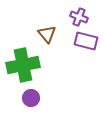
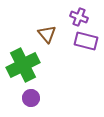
green cross: rotated 16 degrees counterclockwise
